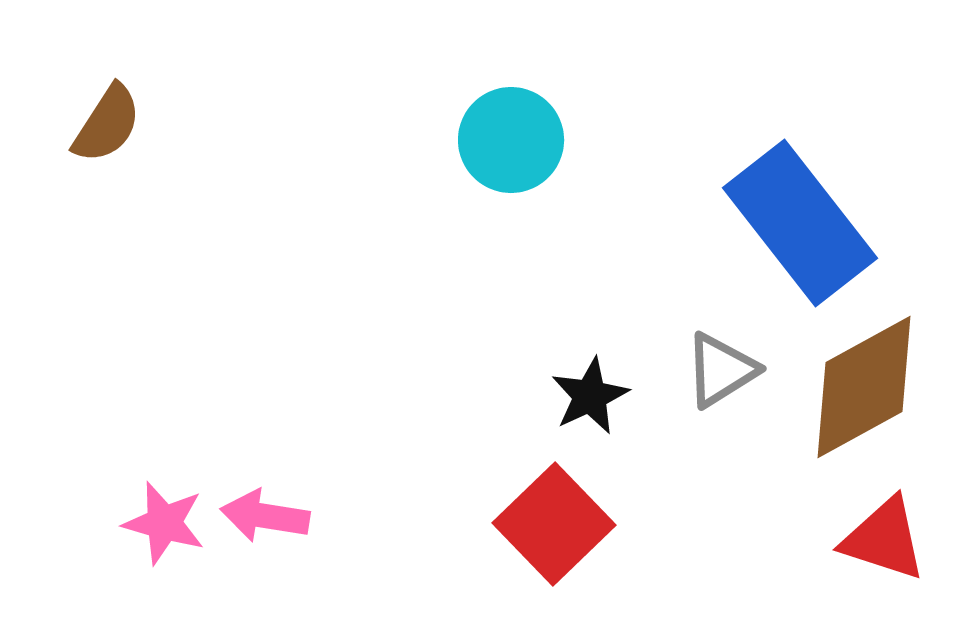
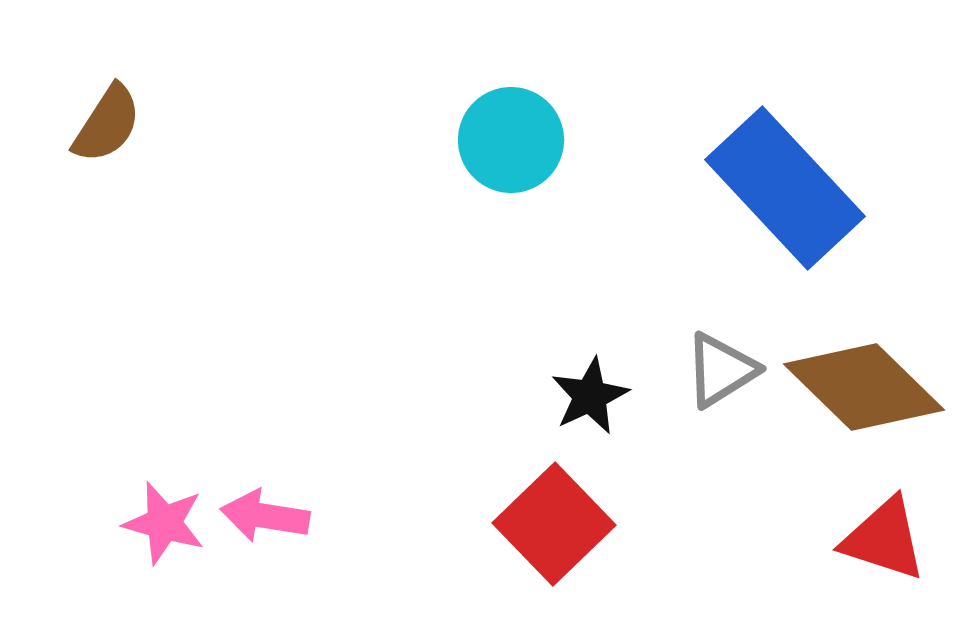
blue rectangle: moved 15 px left, 35 px up; rotated 5 degrees counterclockwise
brown diamond: rotated 73 degrees clockwise
